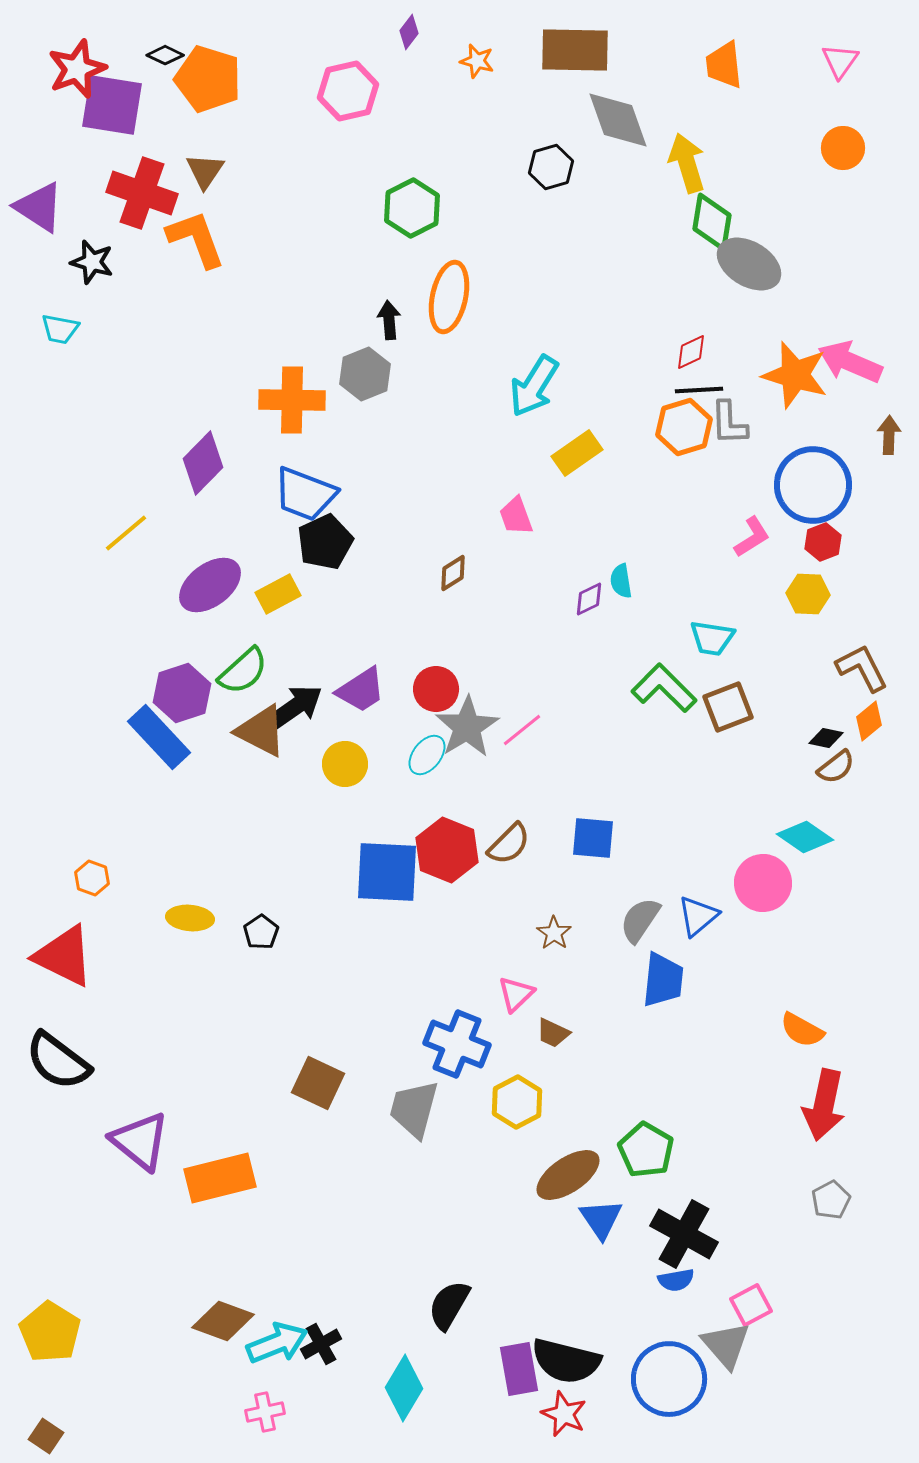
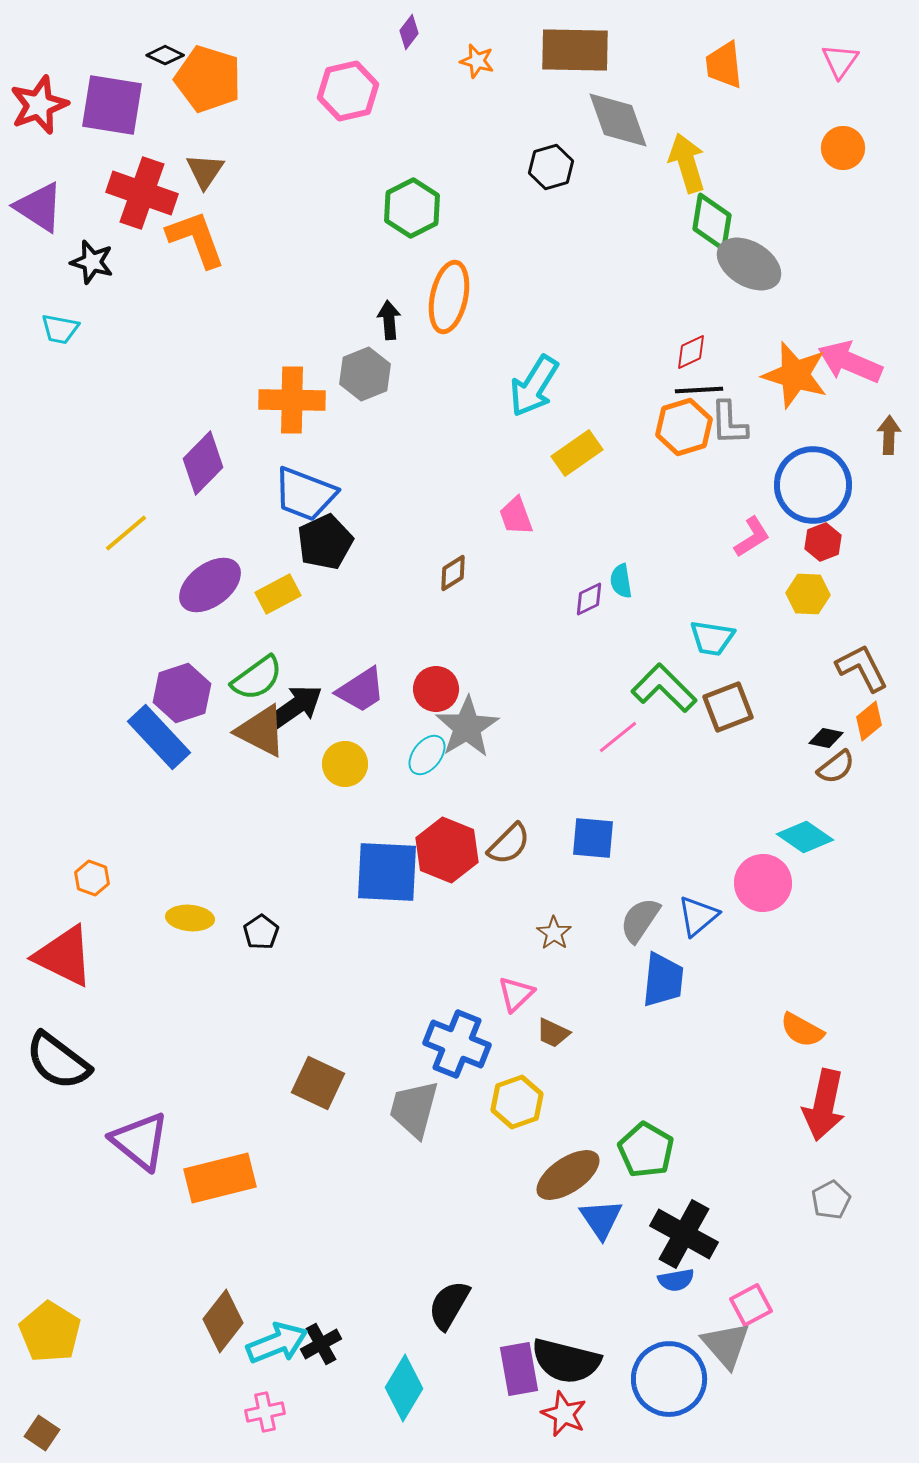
red star at (77, 69): moved 38 px left, 36 px down
green semicircle at (243, 671): moved 14 px right, 7 px down; rotated 6 degrees clockwise
pink line at (522, 730): moved 96 px right, 7 px down
yellow hexagon at (517, 1102): rotated 9 degrees clockwise
brown diamond at (223, 1321): rotated 72 degrees counterclockwise
brown square at (46, 1436): moved 4 px left, 3 px up
